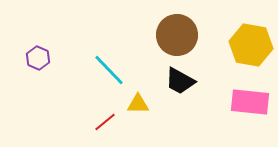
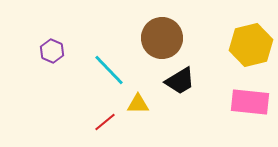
brown circle: moved 15 px left, 3 px down
yellow hexagon: rotated 24 degrees counterclockwise
purple hexagon: moved 14 px right, 7 px up
black trapezoid: rotated 60 degrees counterclockwise
